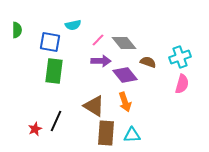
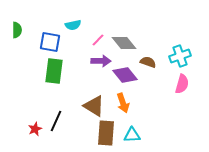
cyan cross: moved 1 px up
orange arrow: moved 2 px left, 1 px down
